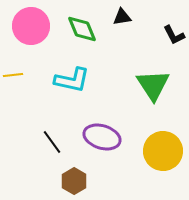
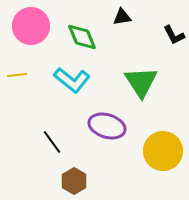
green diamond: moved 8 px down
yellow line: moved 4 px right
cyan L-shape: rotated 27 degrees clockwise
green triangle: moved 12 px left, 3 px up
purple ellipse: moved 5 px right, 11 px up
